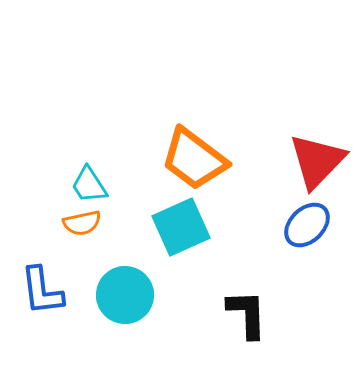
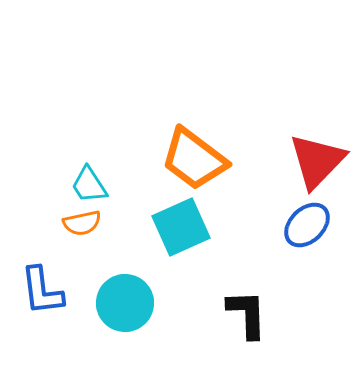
cyan circle: moved 8 px down
